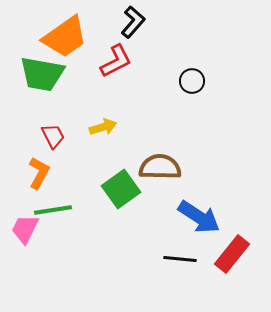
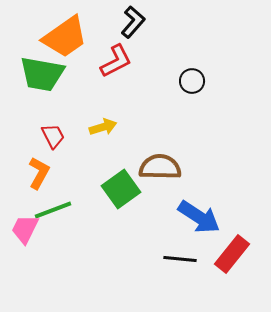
green line: rotated 12 degrees counterclockwise
